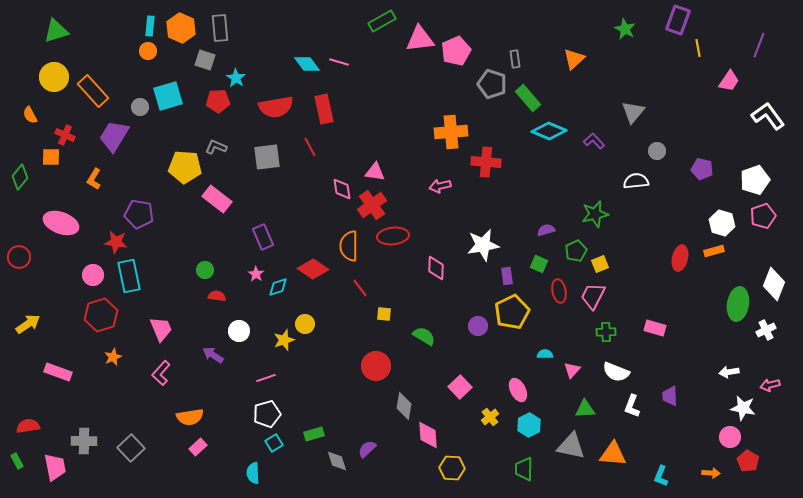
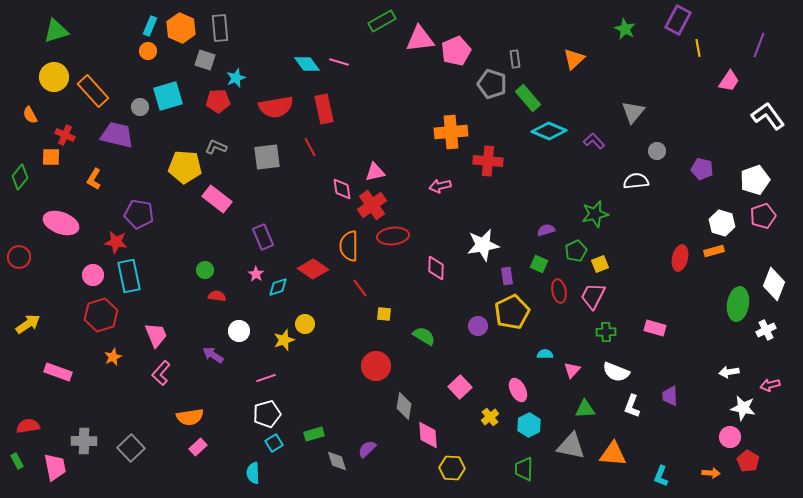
purple rectangle at (678, 20): rotated 8 degrees clockwise
cyan rectangle at (150, 26): rotated 18 degrees clockwise
cyan star at (236, 78): rotated 18 degrees clockwise
purple trapezoid at (114, 136): moved 3 px right, 1 px up; rotated 72 degrees clockwise
red cross at (486, 162): moved 2 px right, 1 px up
pink triangle at (375, 172): rotated 20 degrees counterclockwise
pink trapezoid at (161, 329): moved 5 px left, 6 px down
